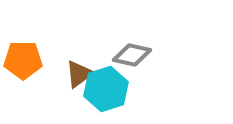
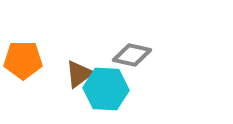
cyan hexagon: rotated 21 degrees clockwise
